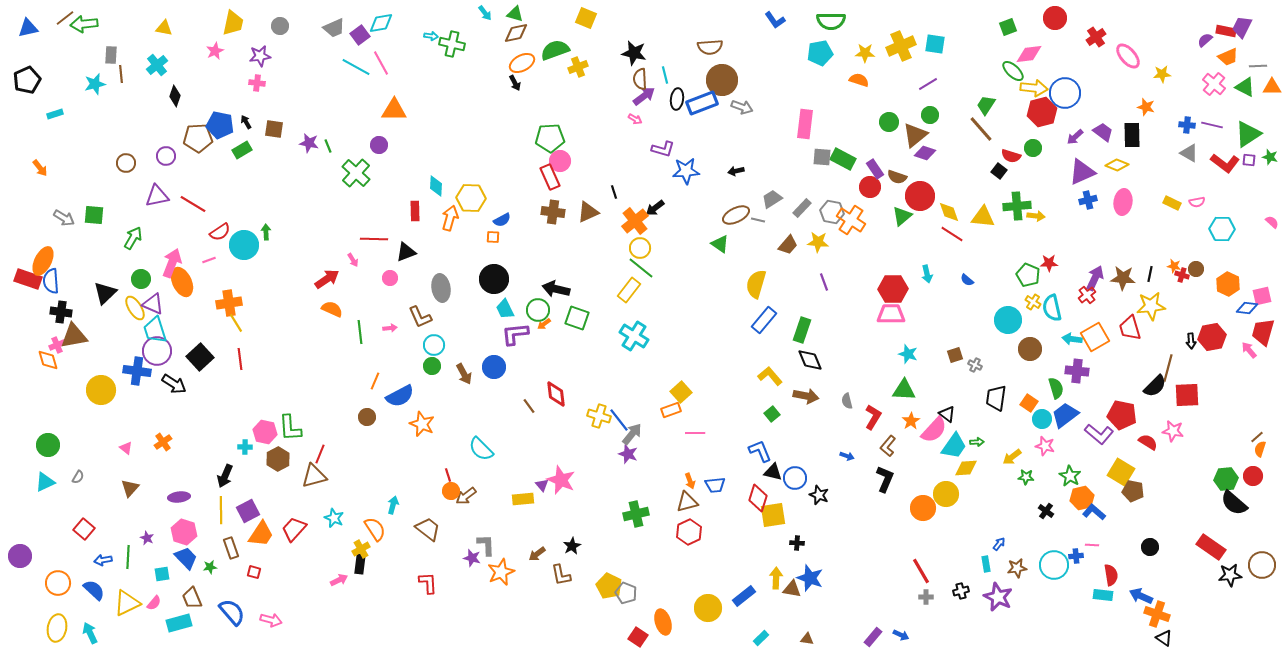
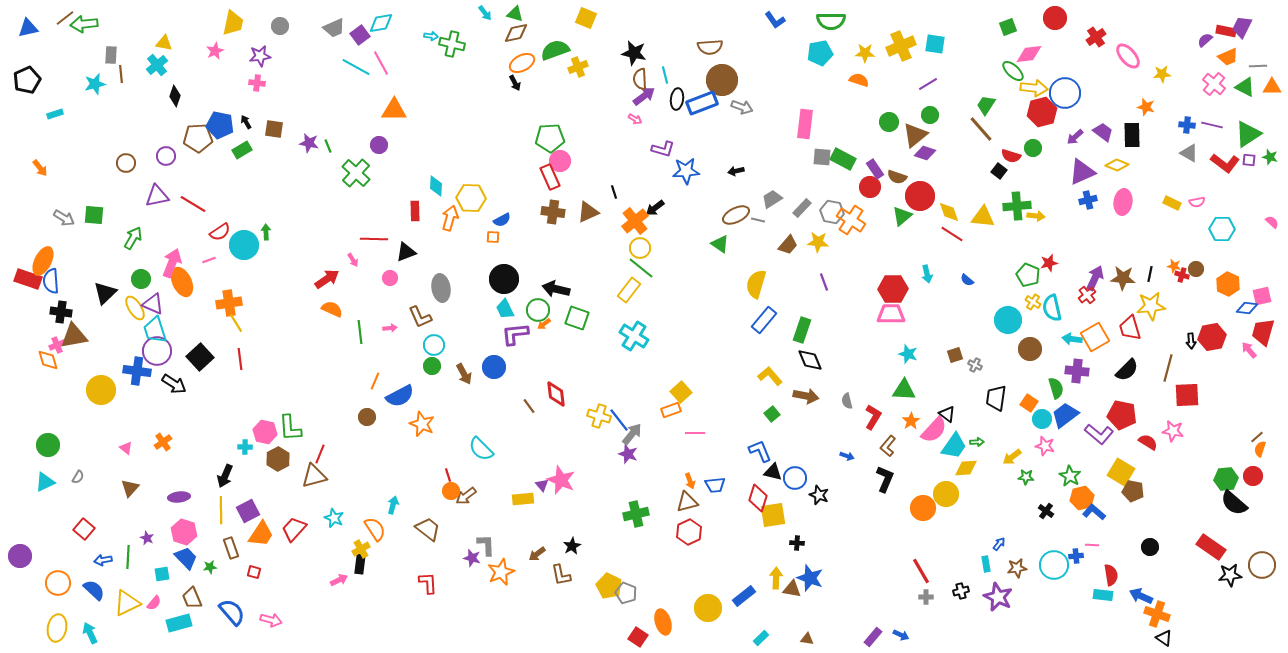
yellow triangle at (164, 28): moved 15 px down
red star at (1049, 263): rotated 12 degrees counterclockwise
black circle at (494, 279): moved 10 px right
black semicircle at (1155, 386): moved 28 px left, 16 px up
